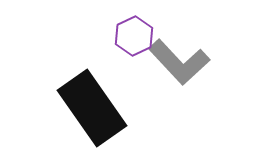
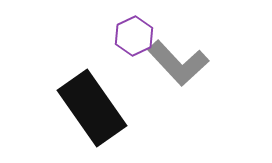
gray L-shape: moved 1 px left, 1 px down
